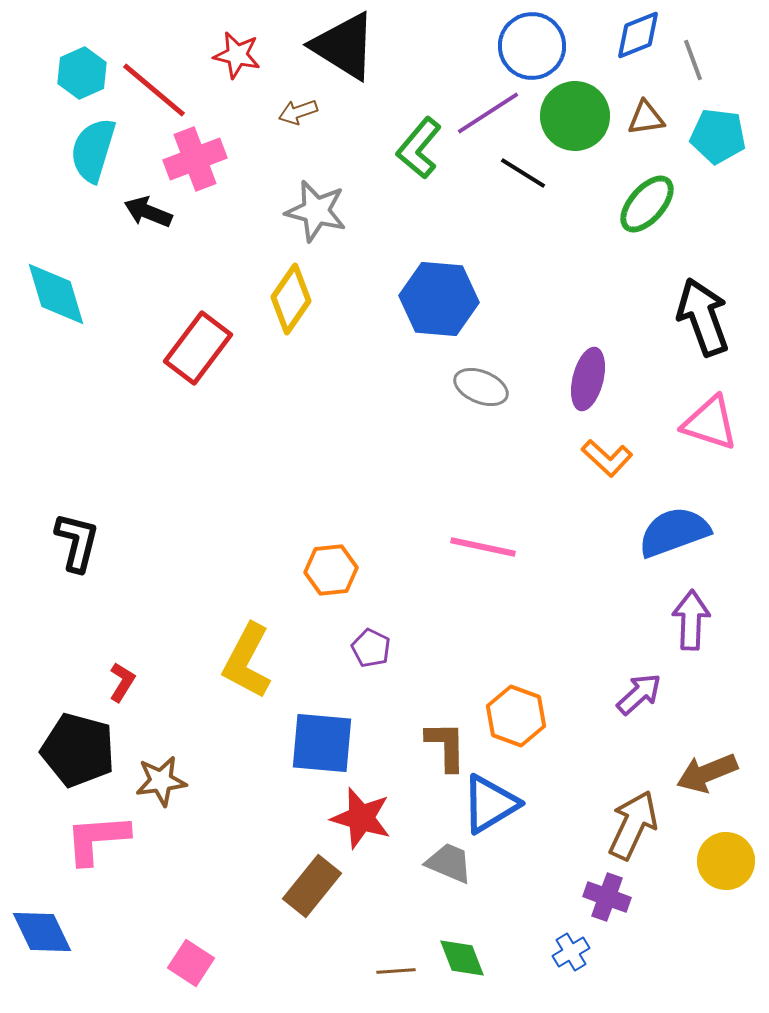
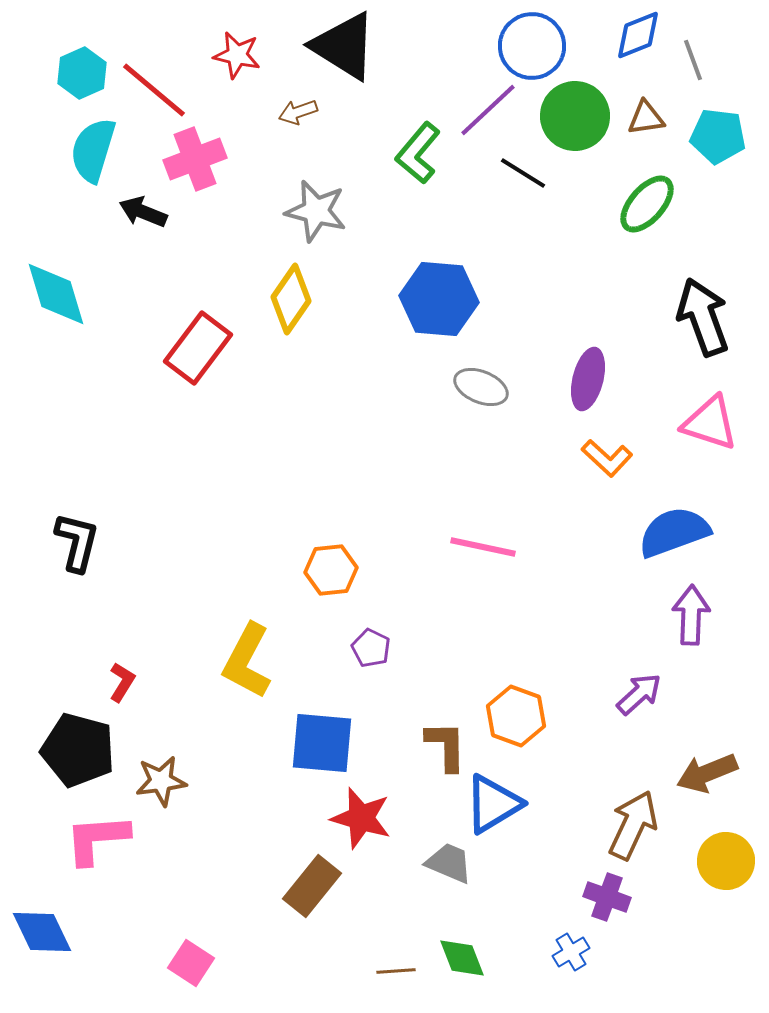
purple line at (488, 113): moved 3 px up; rotated 10 degrees counterclockwise
green L-shape at (419, 148): moved 1 px left, 5 px down
black arrow at (148, 212): moved 5 px left
purple arrow at (691, 620): moved 5 px up
blue triangle at (490, 804): moved 3 px right
